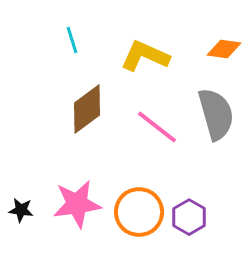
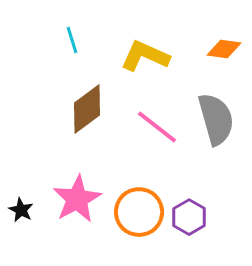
gray semicircle: moved 5 px down
pink star: moved 5 px up; rotated 21 degrees counterclockwise
black star: rotated 20 degrees clockwise
